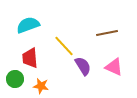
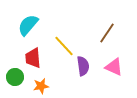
cyan semicircle: rotated 30 degrees counterclockwise
brown line: rotated 45 degrees counterclockwise
red trapezoid: moved 3 px right
purple semicircle: rotated 24 degrees clockwise
green circle: moved 2 px up
orange star: rotated 21 degrees counterclockwise
